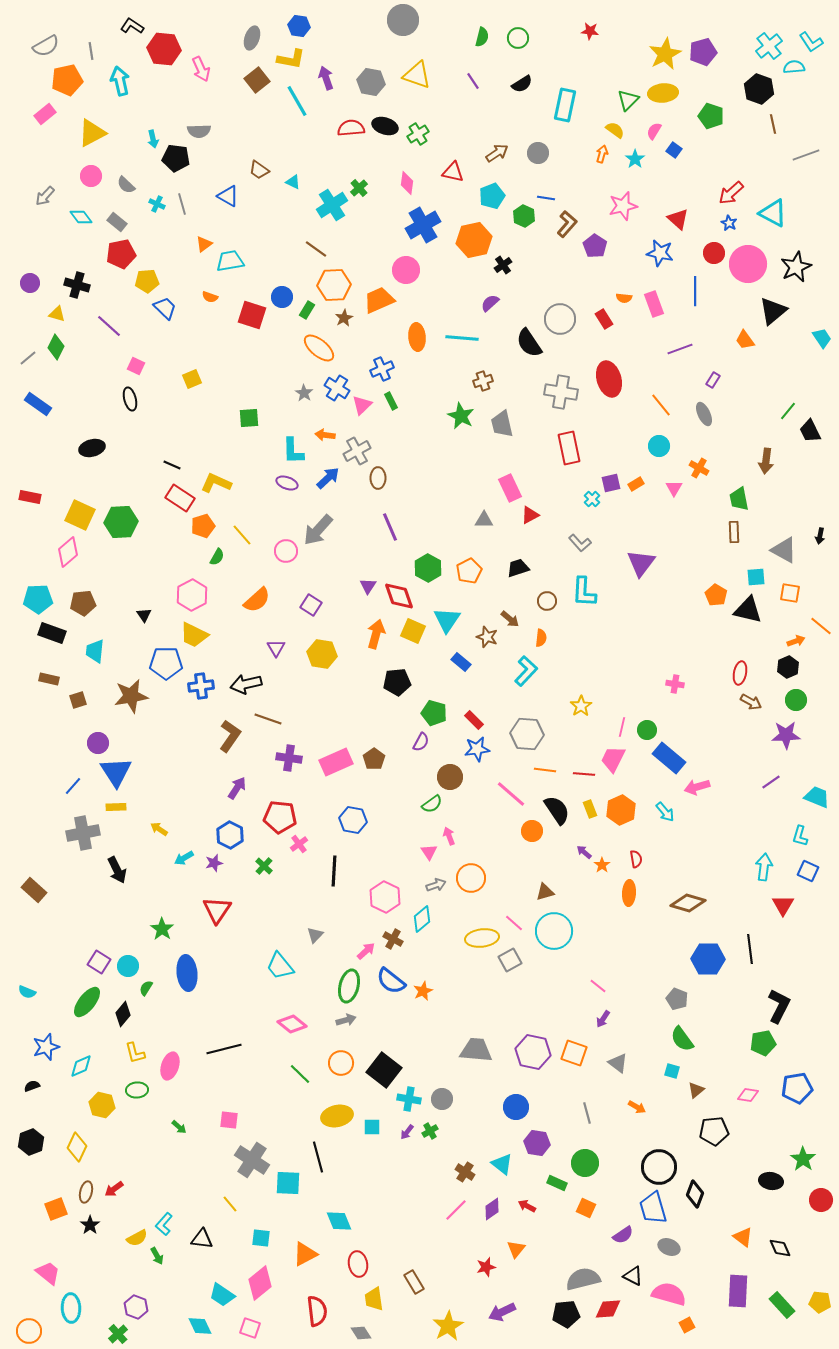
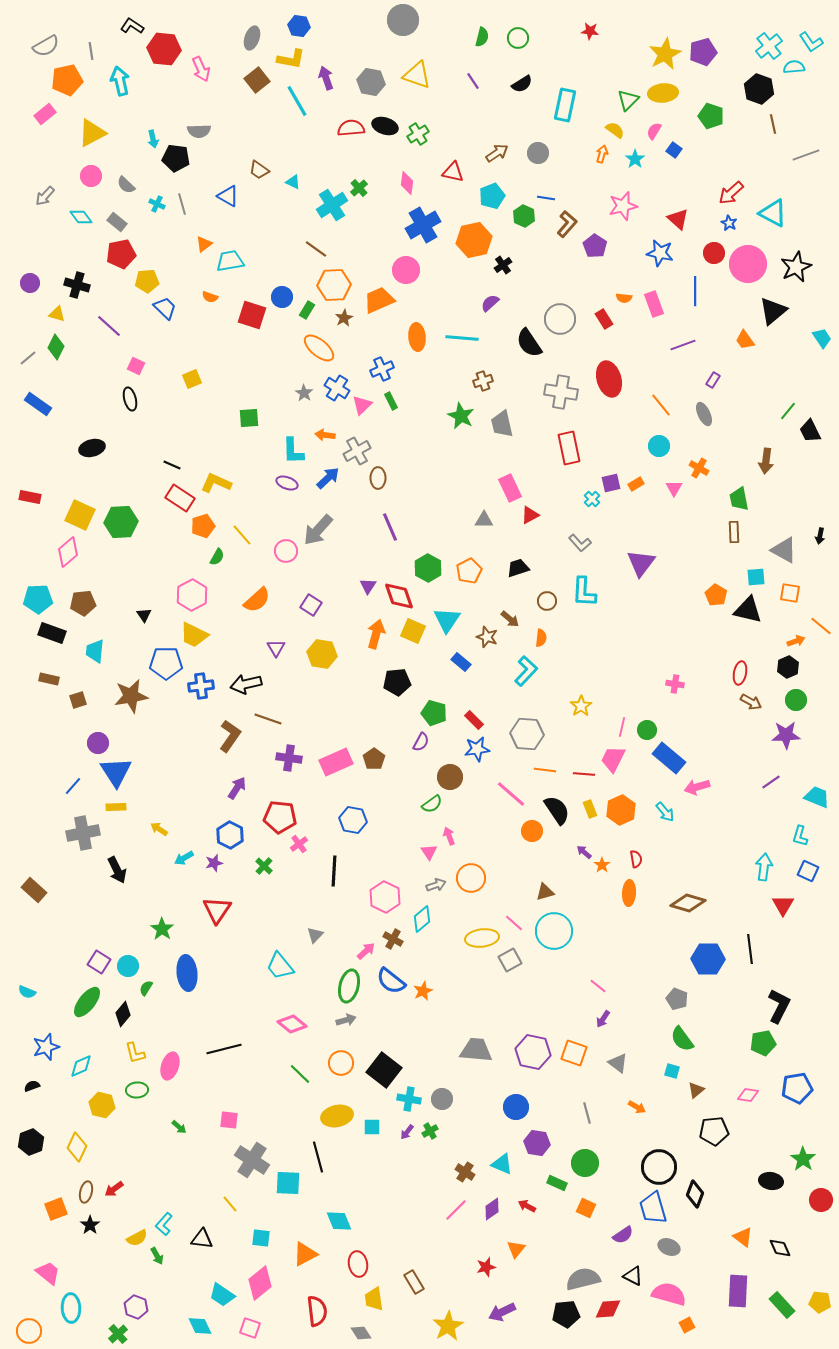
purple line at (680, 349): moved 3 px right, 4 px up
cyan triangle at (502, 1164): rotated 15 degrees counterclockwise
